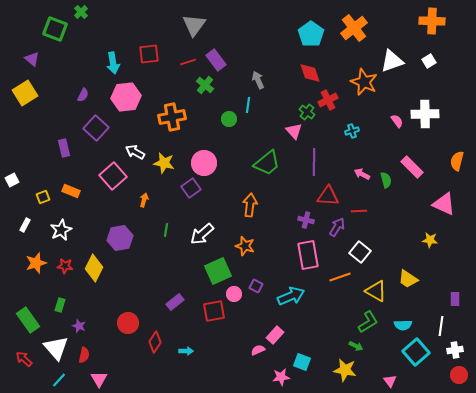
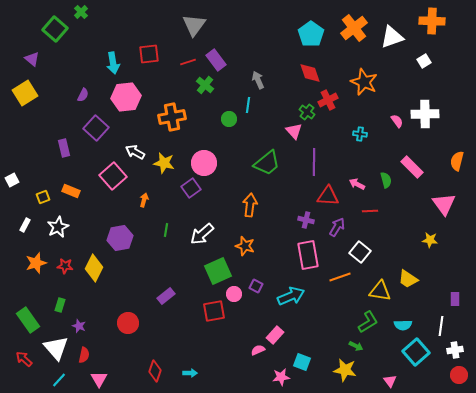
green square at (55, 29): rotated 20 degrees clockwise
white triangle at (392, 61): moved 24 px up
white square at (429, 61): moved 5 px left
cyan cross at (352, 131): moved 8 px right, 3 px down; rotated 24 degrees clockwise
pink arrow at (362, 174): moved 5 px left, 10 px down
pink triangle at (444, 204): rotated 30 degrees clockwise
red line at (359, 211): moved 11 px right
white star at (61, 230): moved 3 px left, 3 px up
yellow triangle at (376, 291): moved 4 px right; rotated 20 degrees counterclockwise
purple rectangle at (175, 302): moved 9 px left, 6 px up
red diamond at (155, 342): moved 29 px down; rotated 15 degrees counterclockwise
cyan arrow at (186, 351): moved 4 px right, 22 px down
